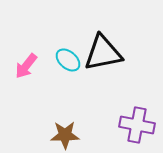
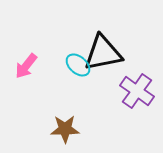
cyan ellipse: moved 10 px right, 5 px down
purple cross: moved 34 px up; rotated 24 degrees clockwise
brown star: moved 6 px up
